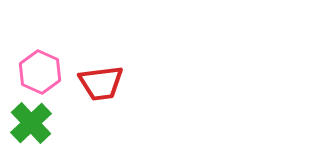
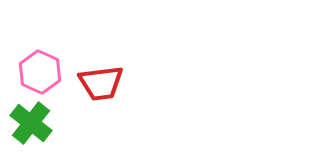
green cross: rotated 9 degrees counterclockwise
